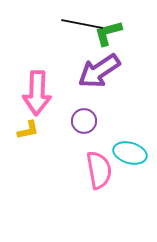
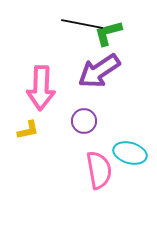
pink arrow: moved 4 px right, 5 px up
